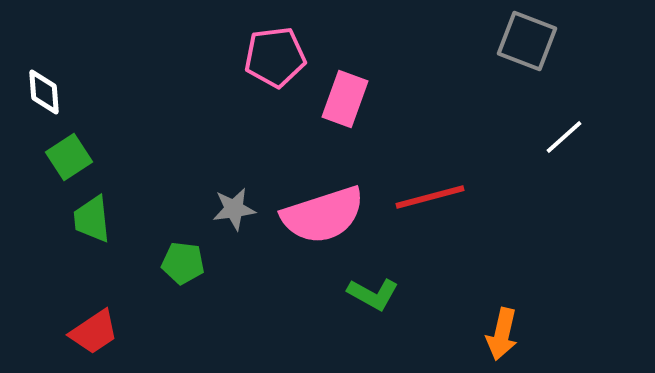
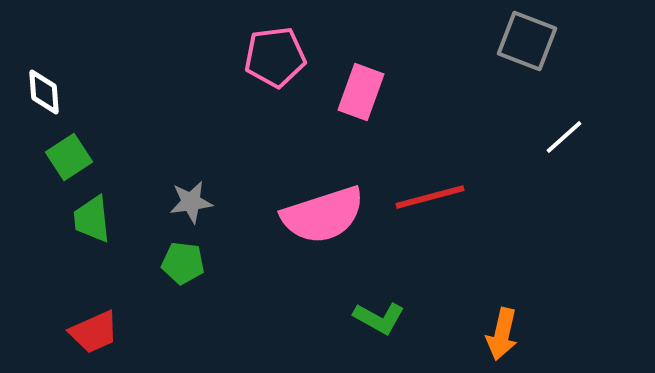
pink rectangle: moved 16 px right, 7 px up
gray star: moved 43 px left, 7 px up
green L-shape: moved 6 px right, 24 px down
red trapezoid: rotated 10 degrees clockwise
